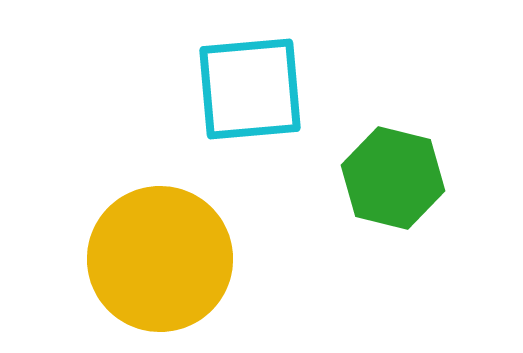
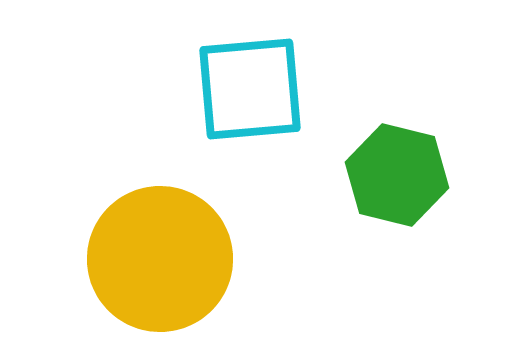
green hexagon: moved 4 px right, 3 px up
